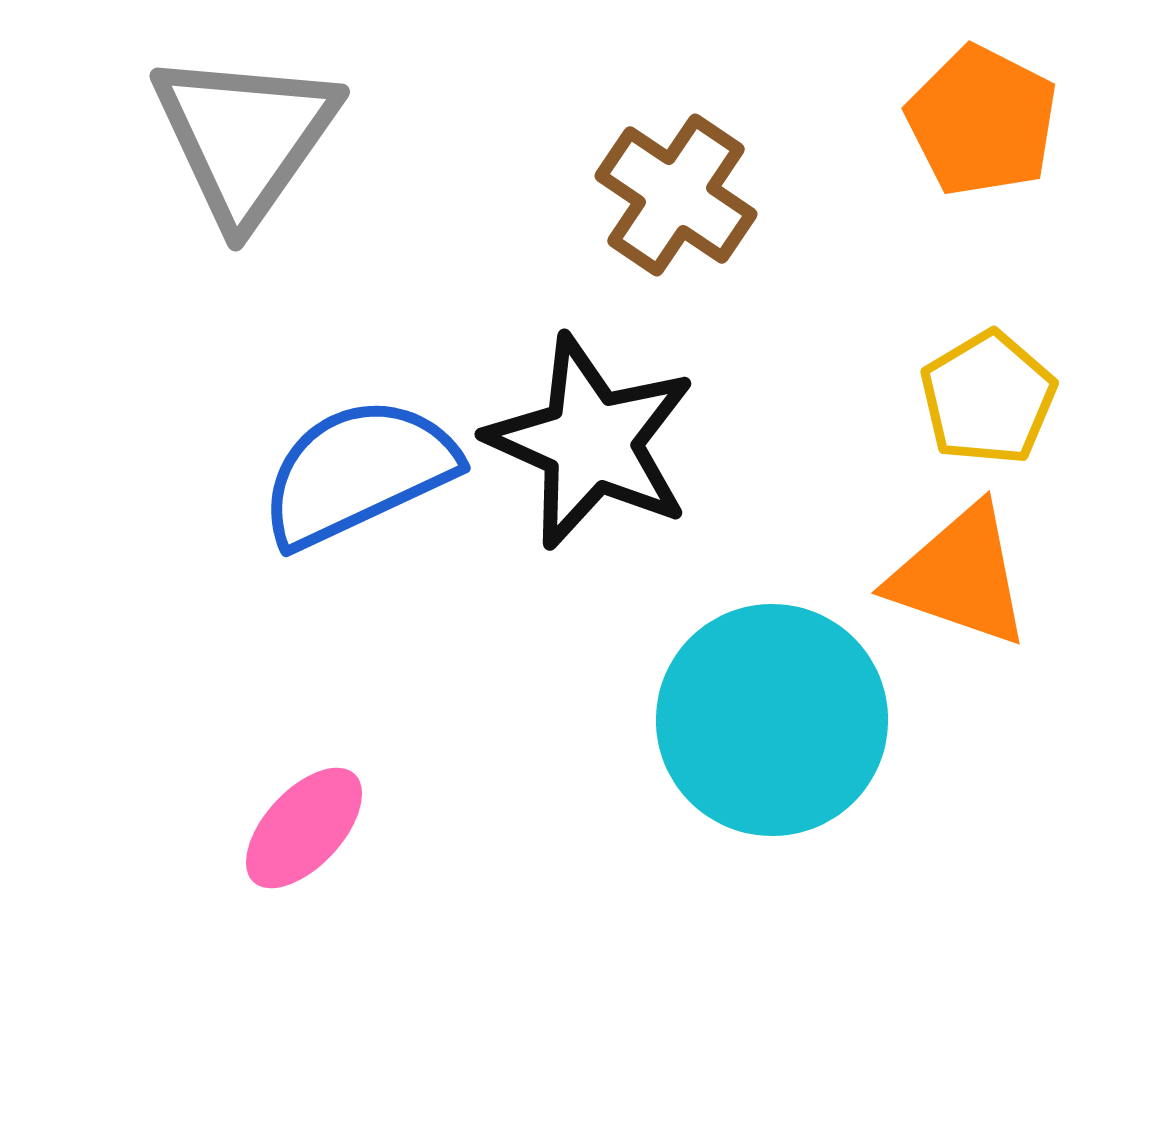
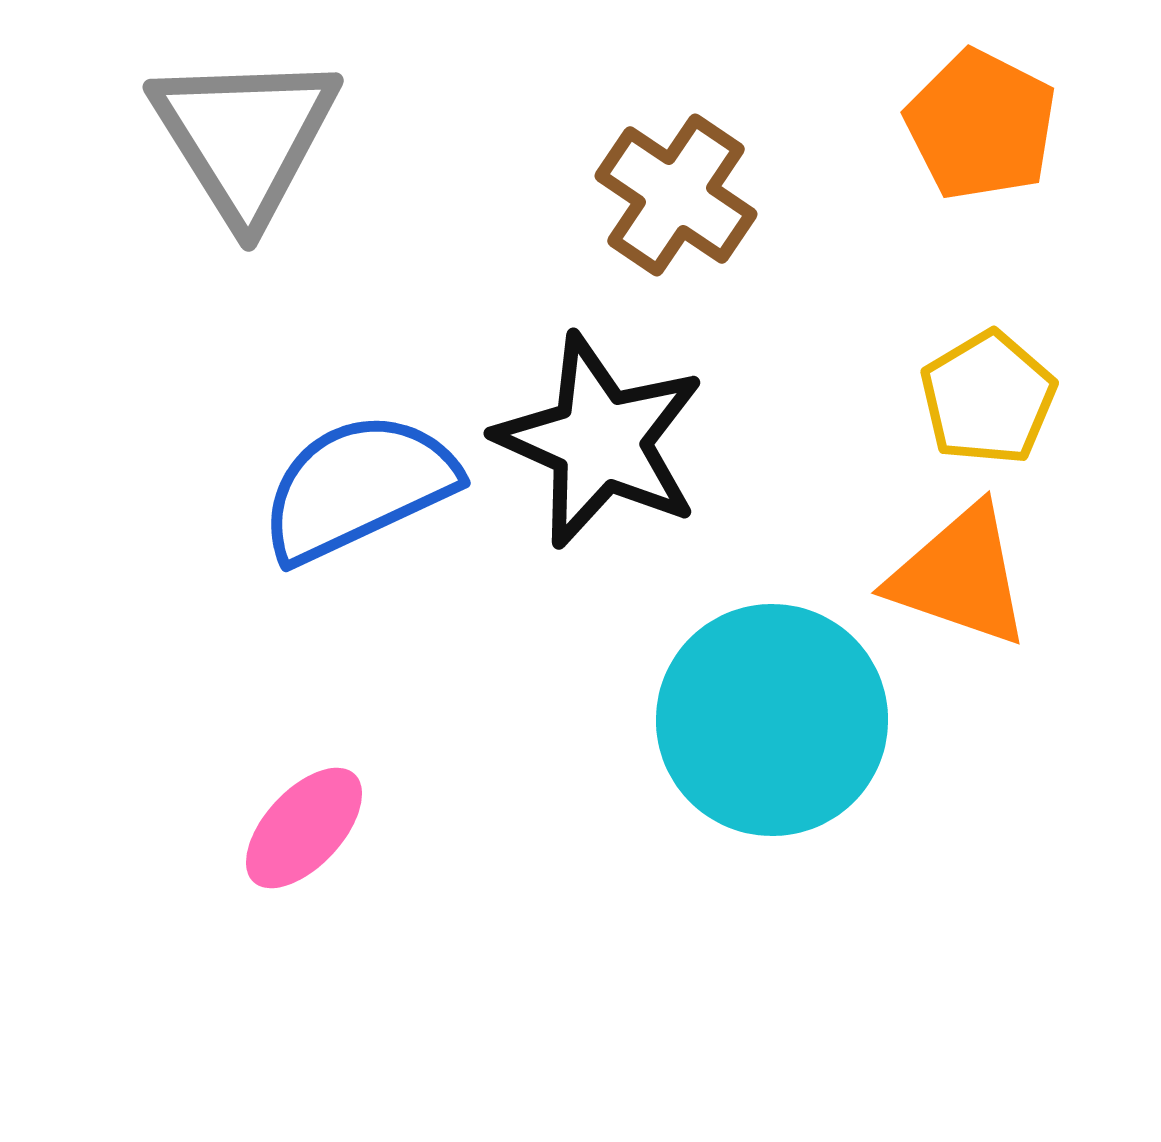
orange pentagon: moved 1 px left, 4 px down
gray triangle: rotated 7 degrees counterclockwise
black star: moved 9 px right, 1 px up
blue semicircle: moved 15 px down
